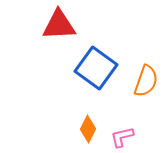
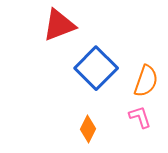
red triangle: rotated 18 degrees counterclockwise
blue square: rotated 9 degrees clockwise
pink L-shape: moved 18 px right, 20 px up; rotated 85 degrees clockwise
